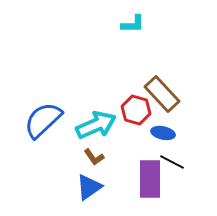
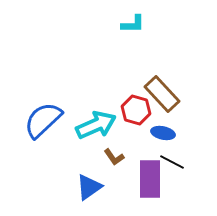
brown L-shape: moved 20 px right
